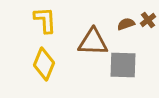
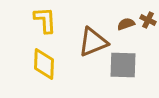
brown cross: rotated 28 degrees counterclockwise
brown triangle: rotated 24 degrees counterclockwise
yellow diamond: rotated 20 degrees counterclockwise
